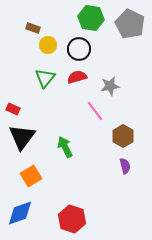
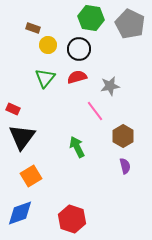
green arrow: moved 12 px right
